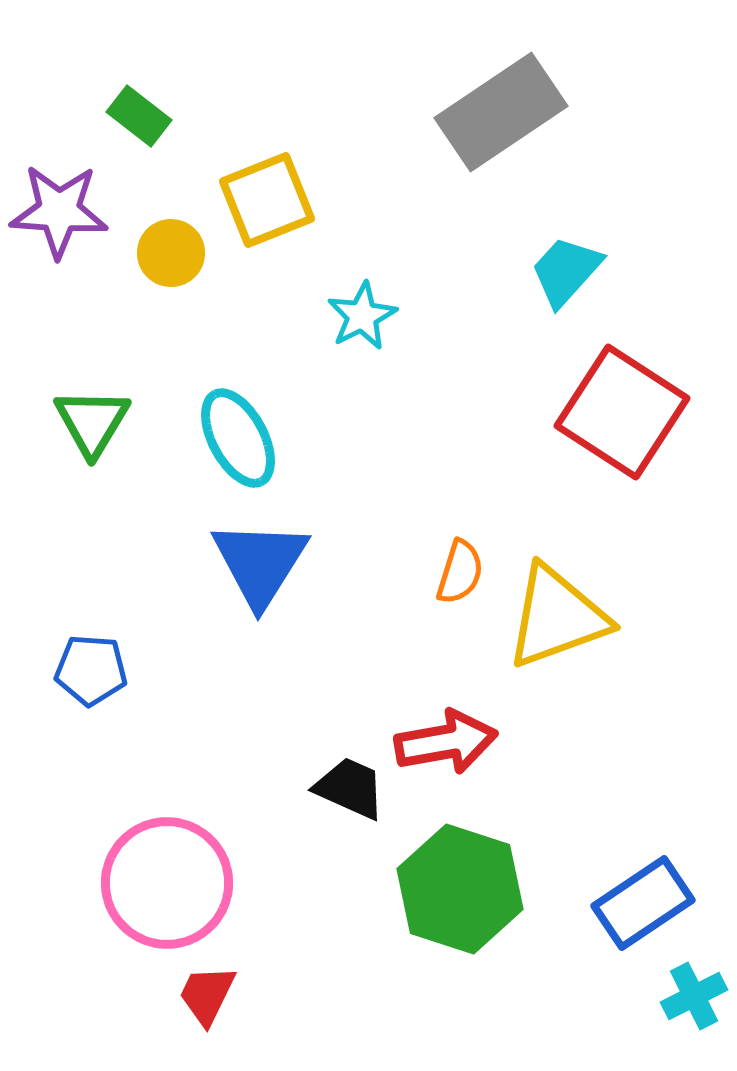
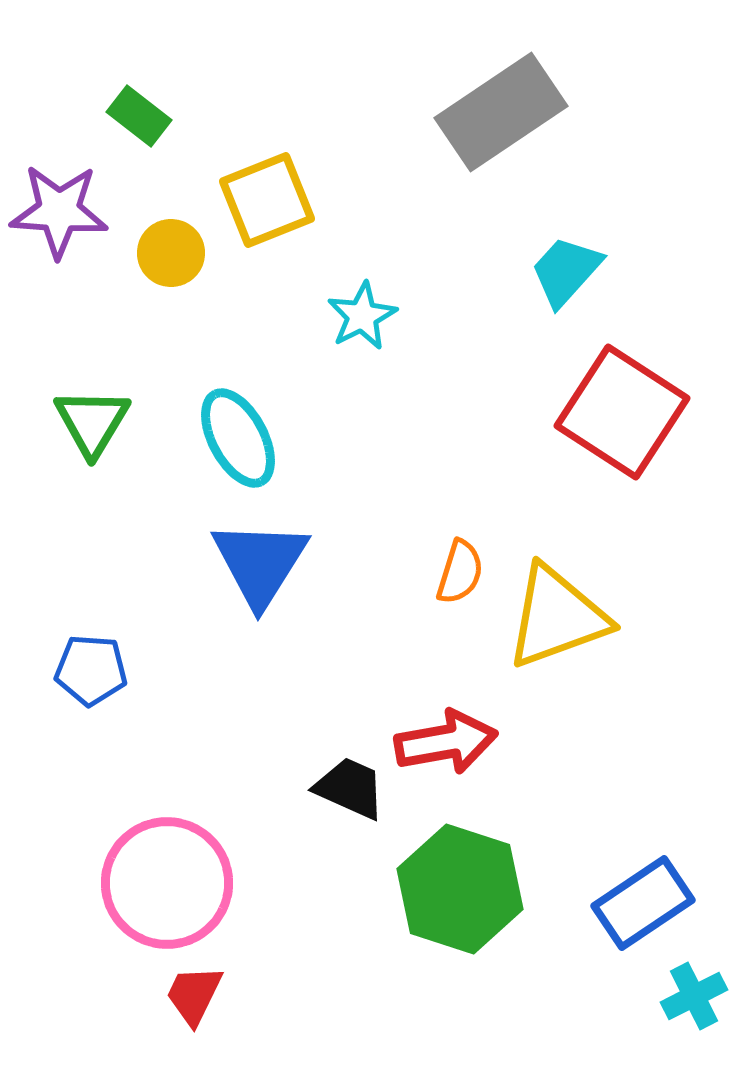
red trapezoid: moved 13 px left
